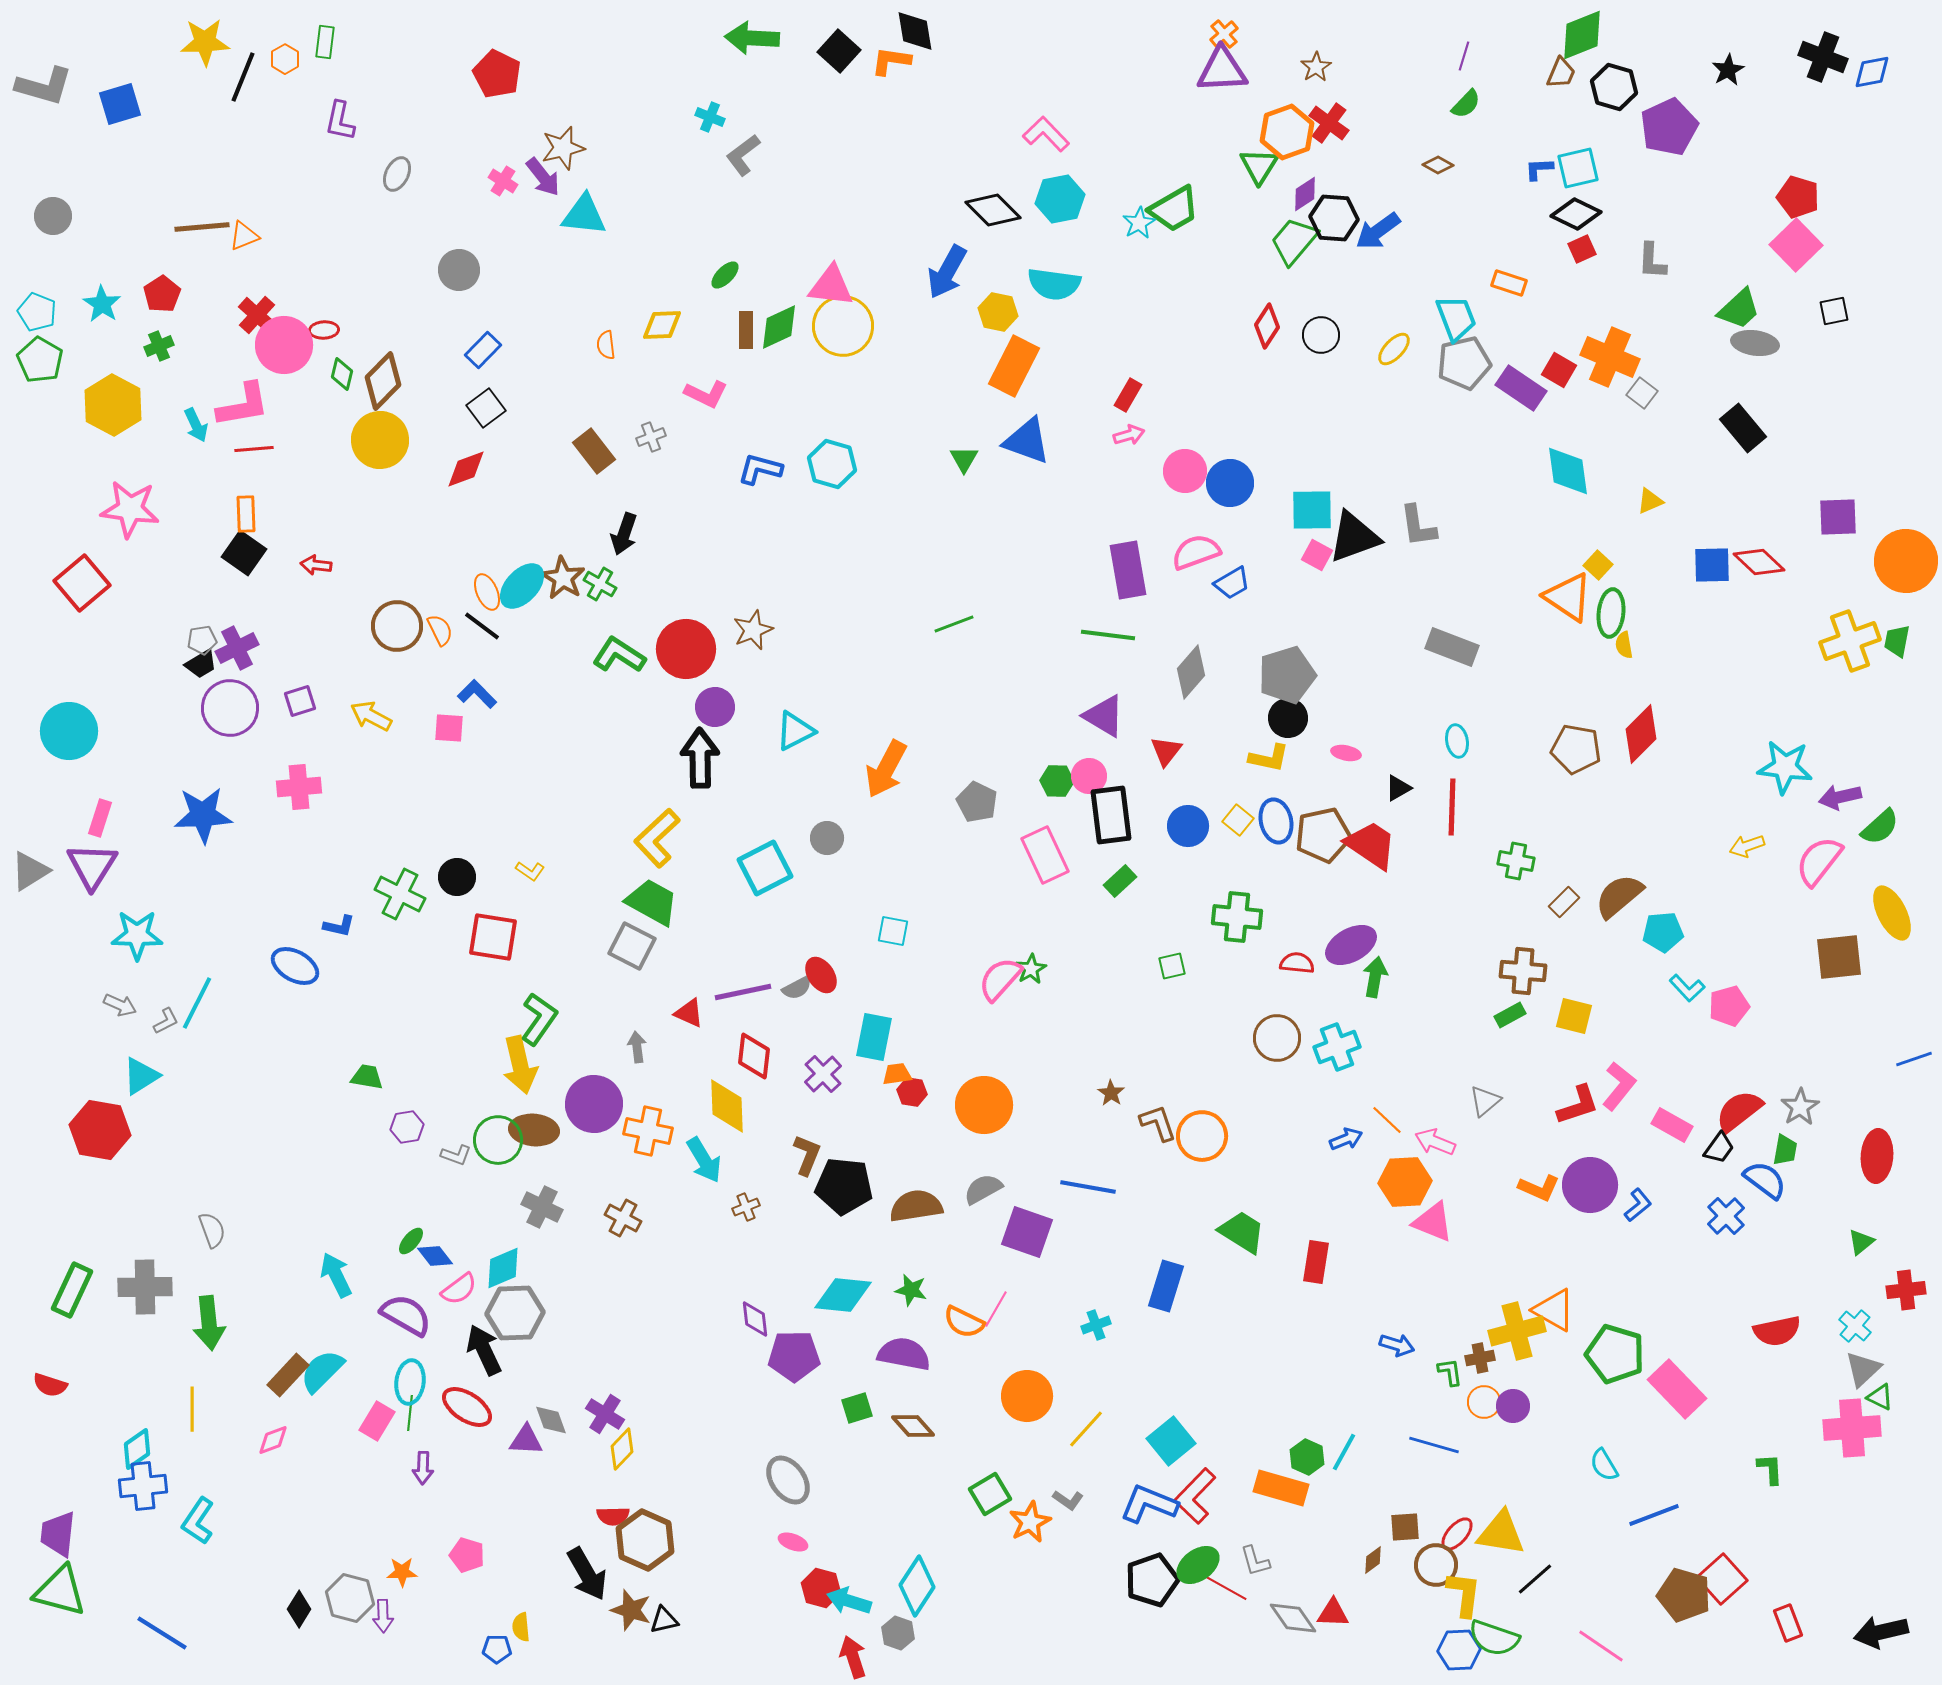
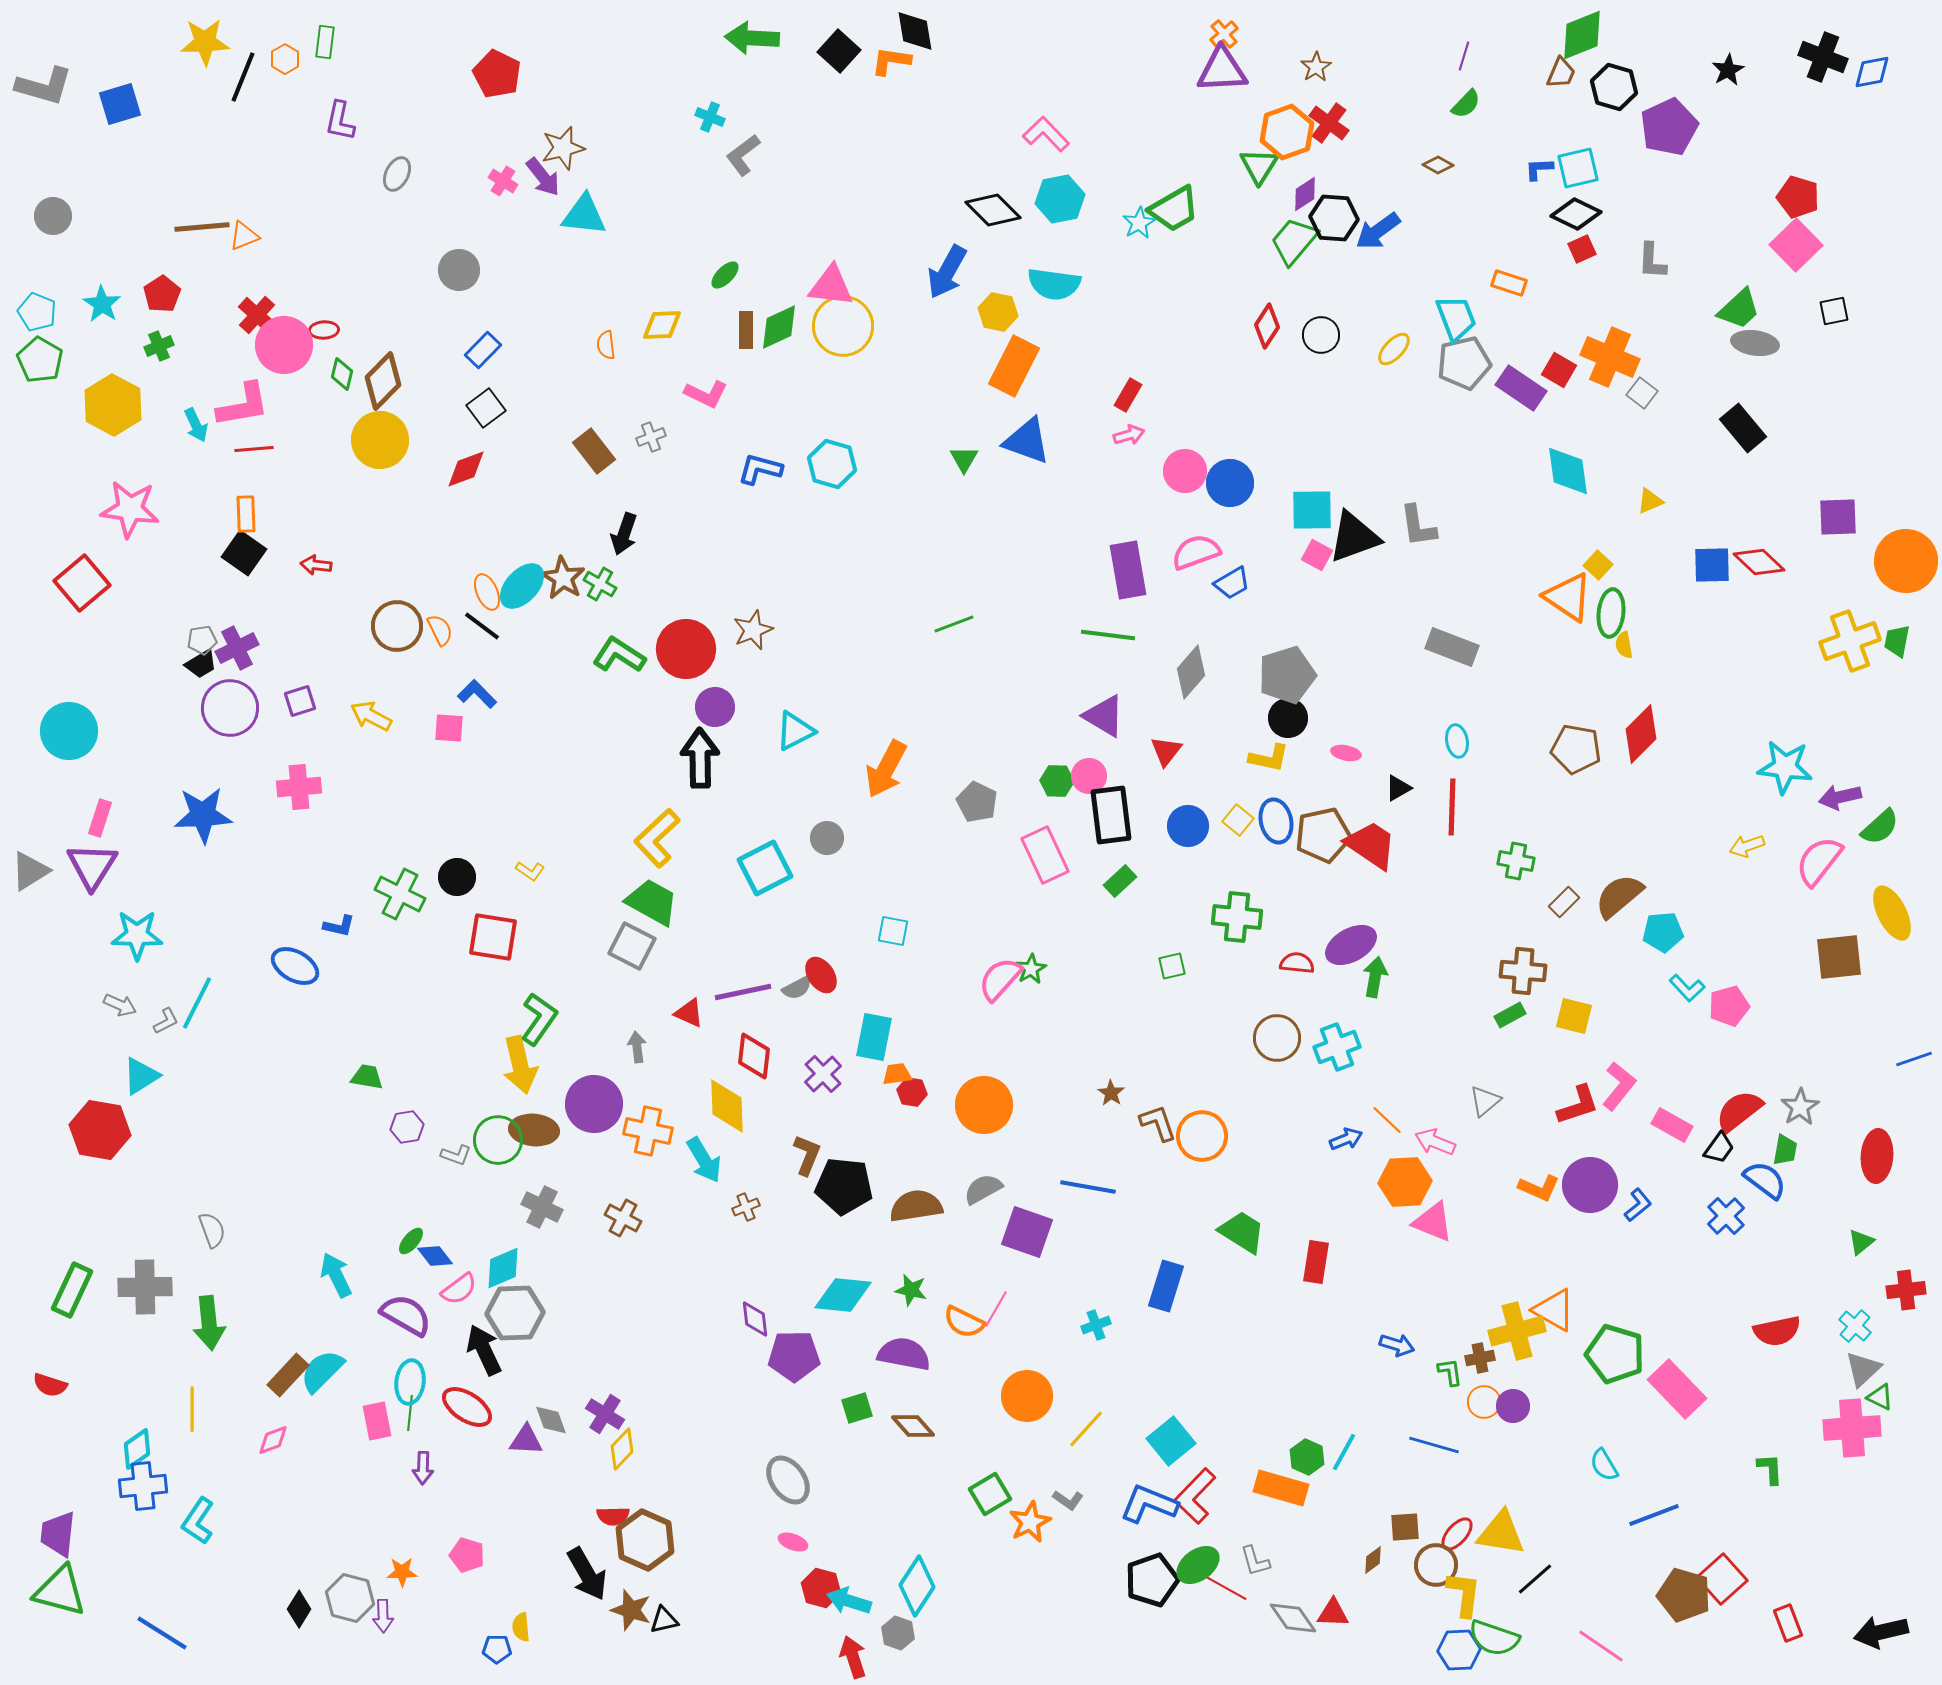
pink rectangle at (377, 1421): rotated 42 degrees counterclockwise
